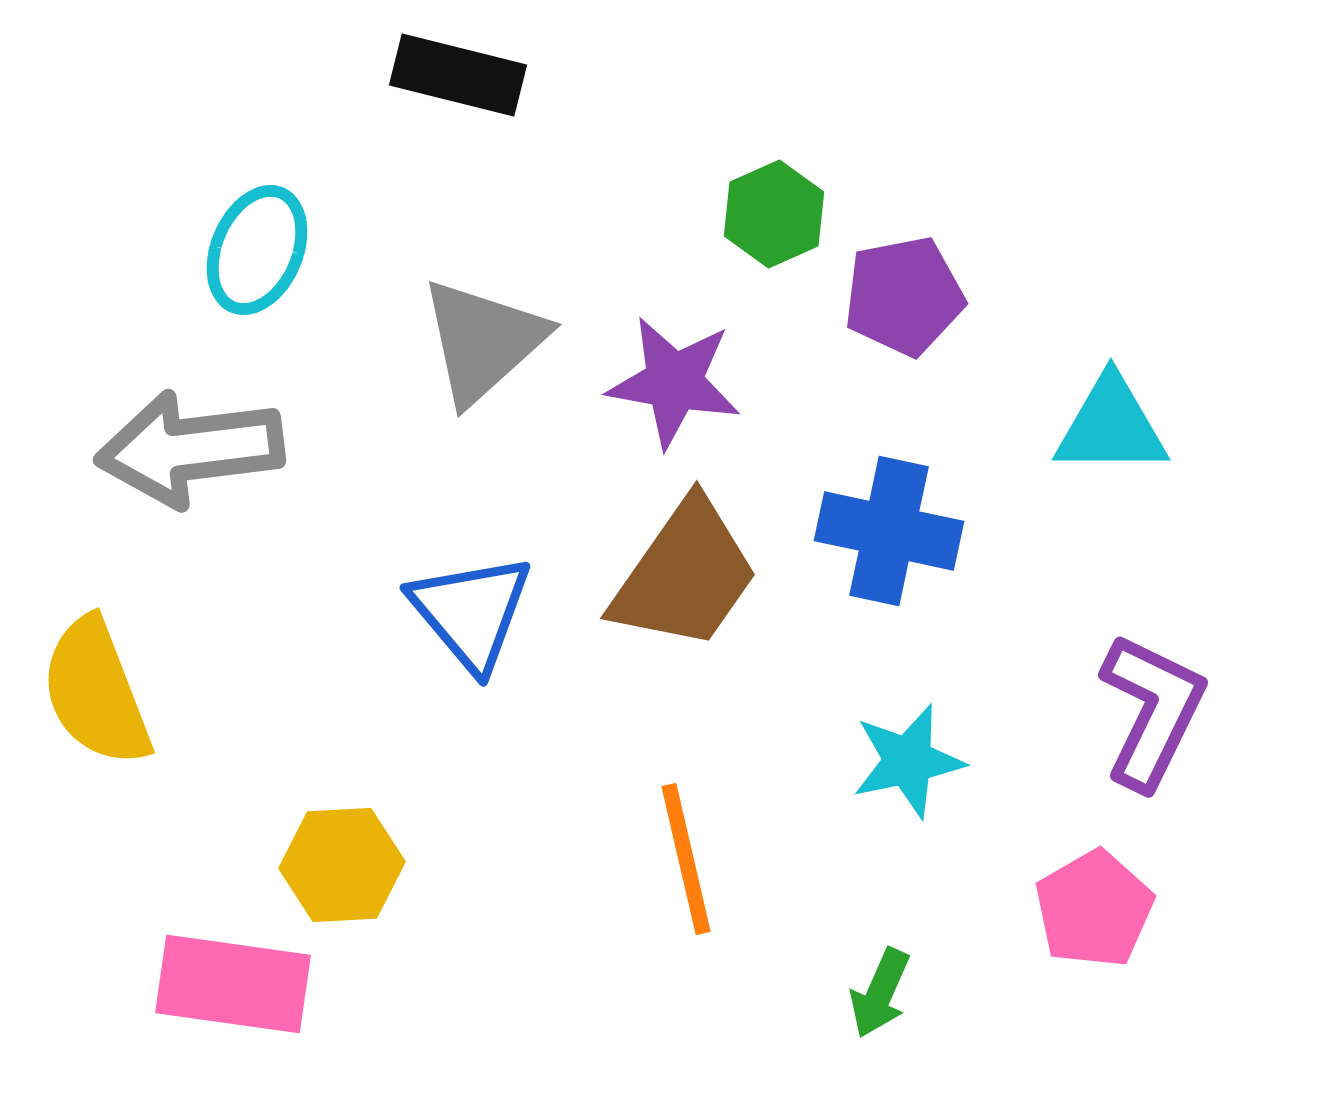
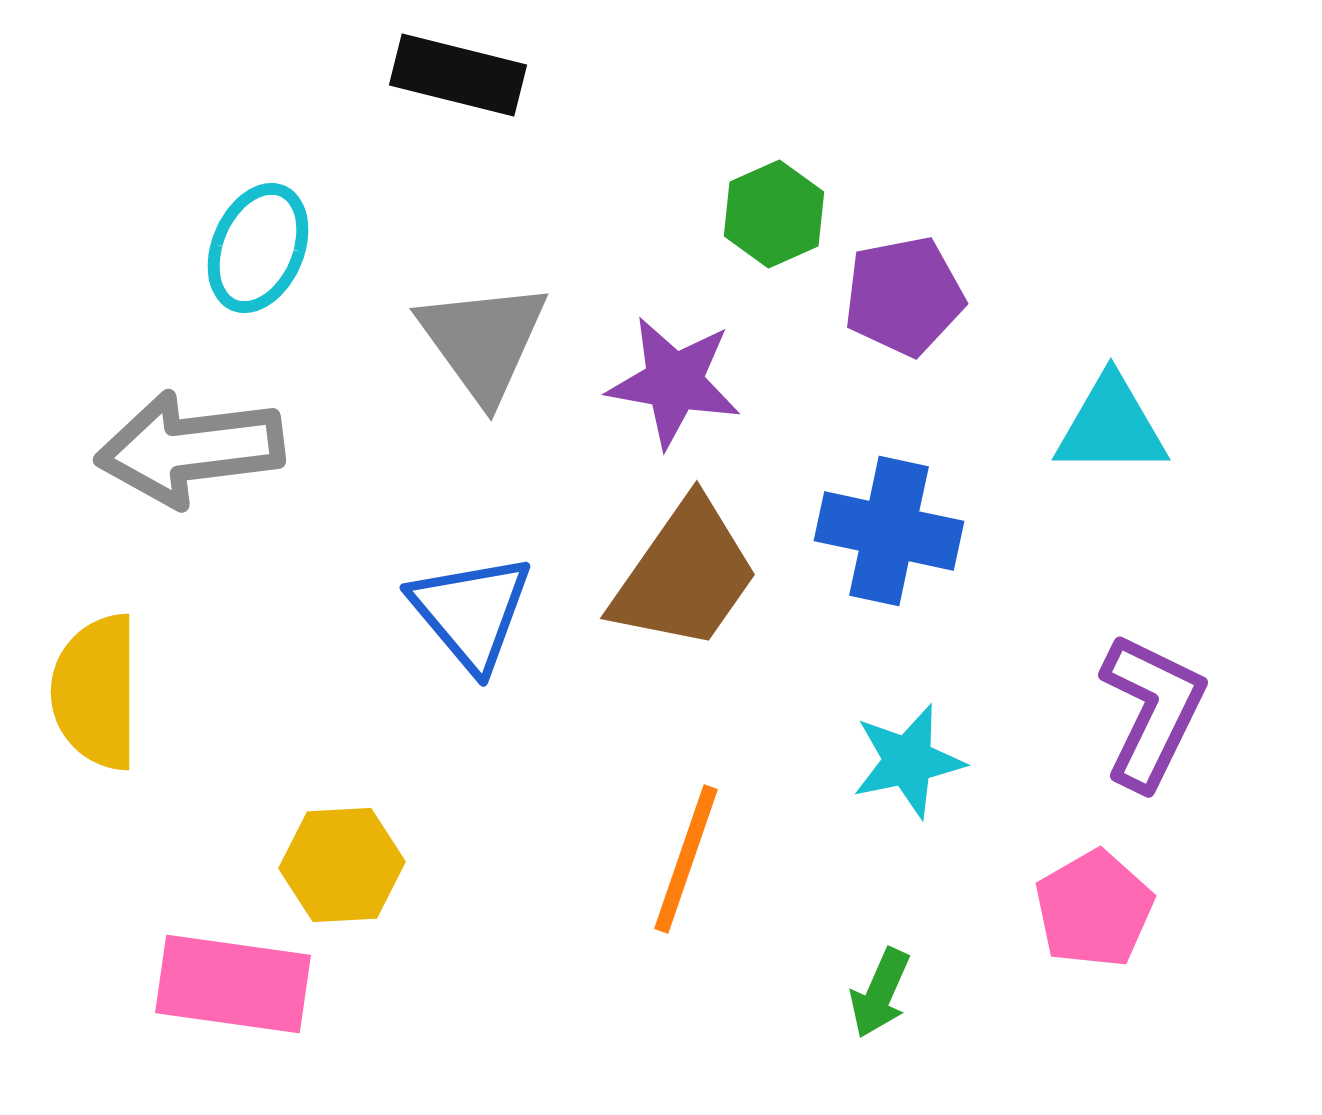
cyan ellipse: moved 1 px right, 2 px up
gray triangle: rotated 24 degrees counterclockwise
yellow semicircle: rotated 21 degrees clockwise
orange line: rotated 32 degrees clockwise
